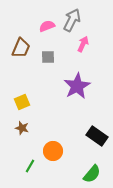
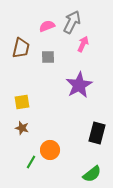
gray arrow: moved 2 px down
brown trapezoid: rotated 10 degrees counterclockwise
purple star: moved 2 px right, 1 px up
yellow square: rotated 14 degrees clockwise
black rectangle: moved 3 px up; rotated 70 degrees clockwise
orange circle: moved 3 px left, 1 px up
green line: moved 1 px right, 4 px up
green semicircle: rotated 12 degrees clockwise
